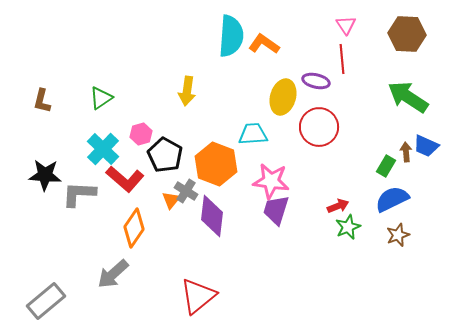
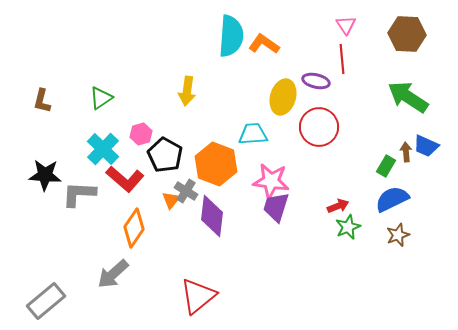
purple trapezoid: moved 3 px up
